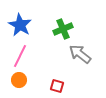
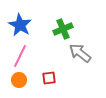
gray arrow: moved 1 px up
red square: moved 8 px left, 8 px up; rotated 24 degrees counterclockwise
